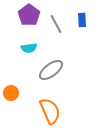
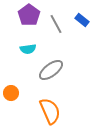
blue rectangle: rotated 48 degrees counterclockwise
cyan semicircle: moved 1 px left, 1 px down
